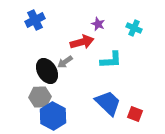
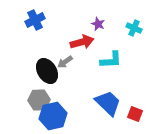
gray hexagon: moved 1 px left, 3 px down
blue hexagon: rotated 20 degrees clockwise
